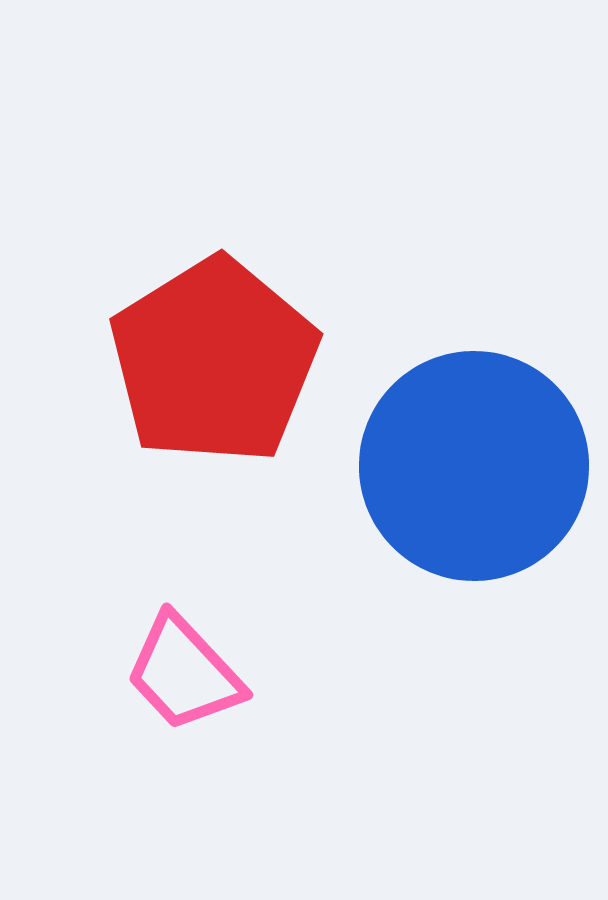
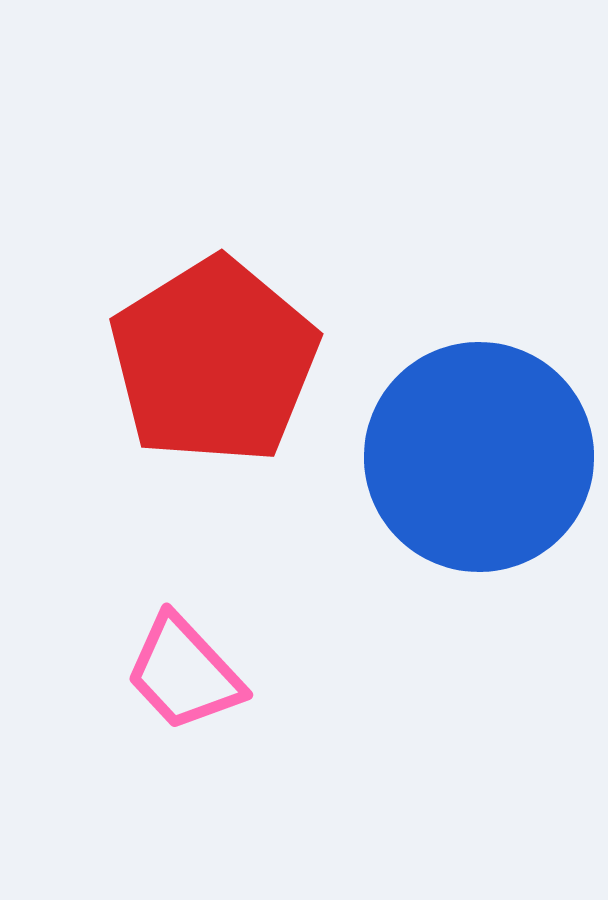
blue circle: moved 5 px right, 9 px up
